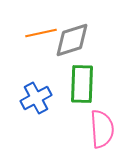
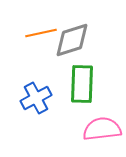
pink semicircle: rotated 93 degrees counterclockwise
